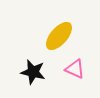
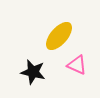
pink triangle: moved 2 px right, 4 px up
